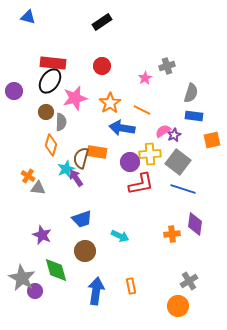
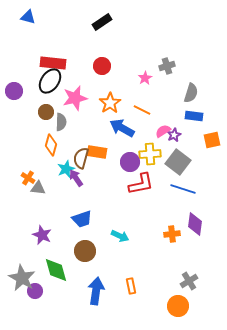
blue arrow at (122, 128): rotated 20 degrees clockwise
orange cross at (28, 176): moved 2 px down
